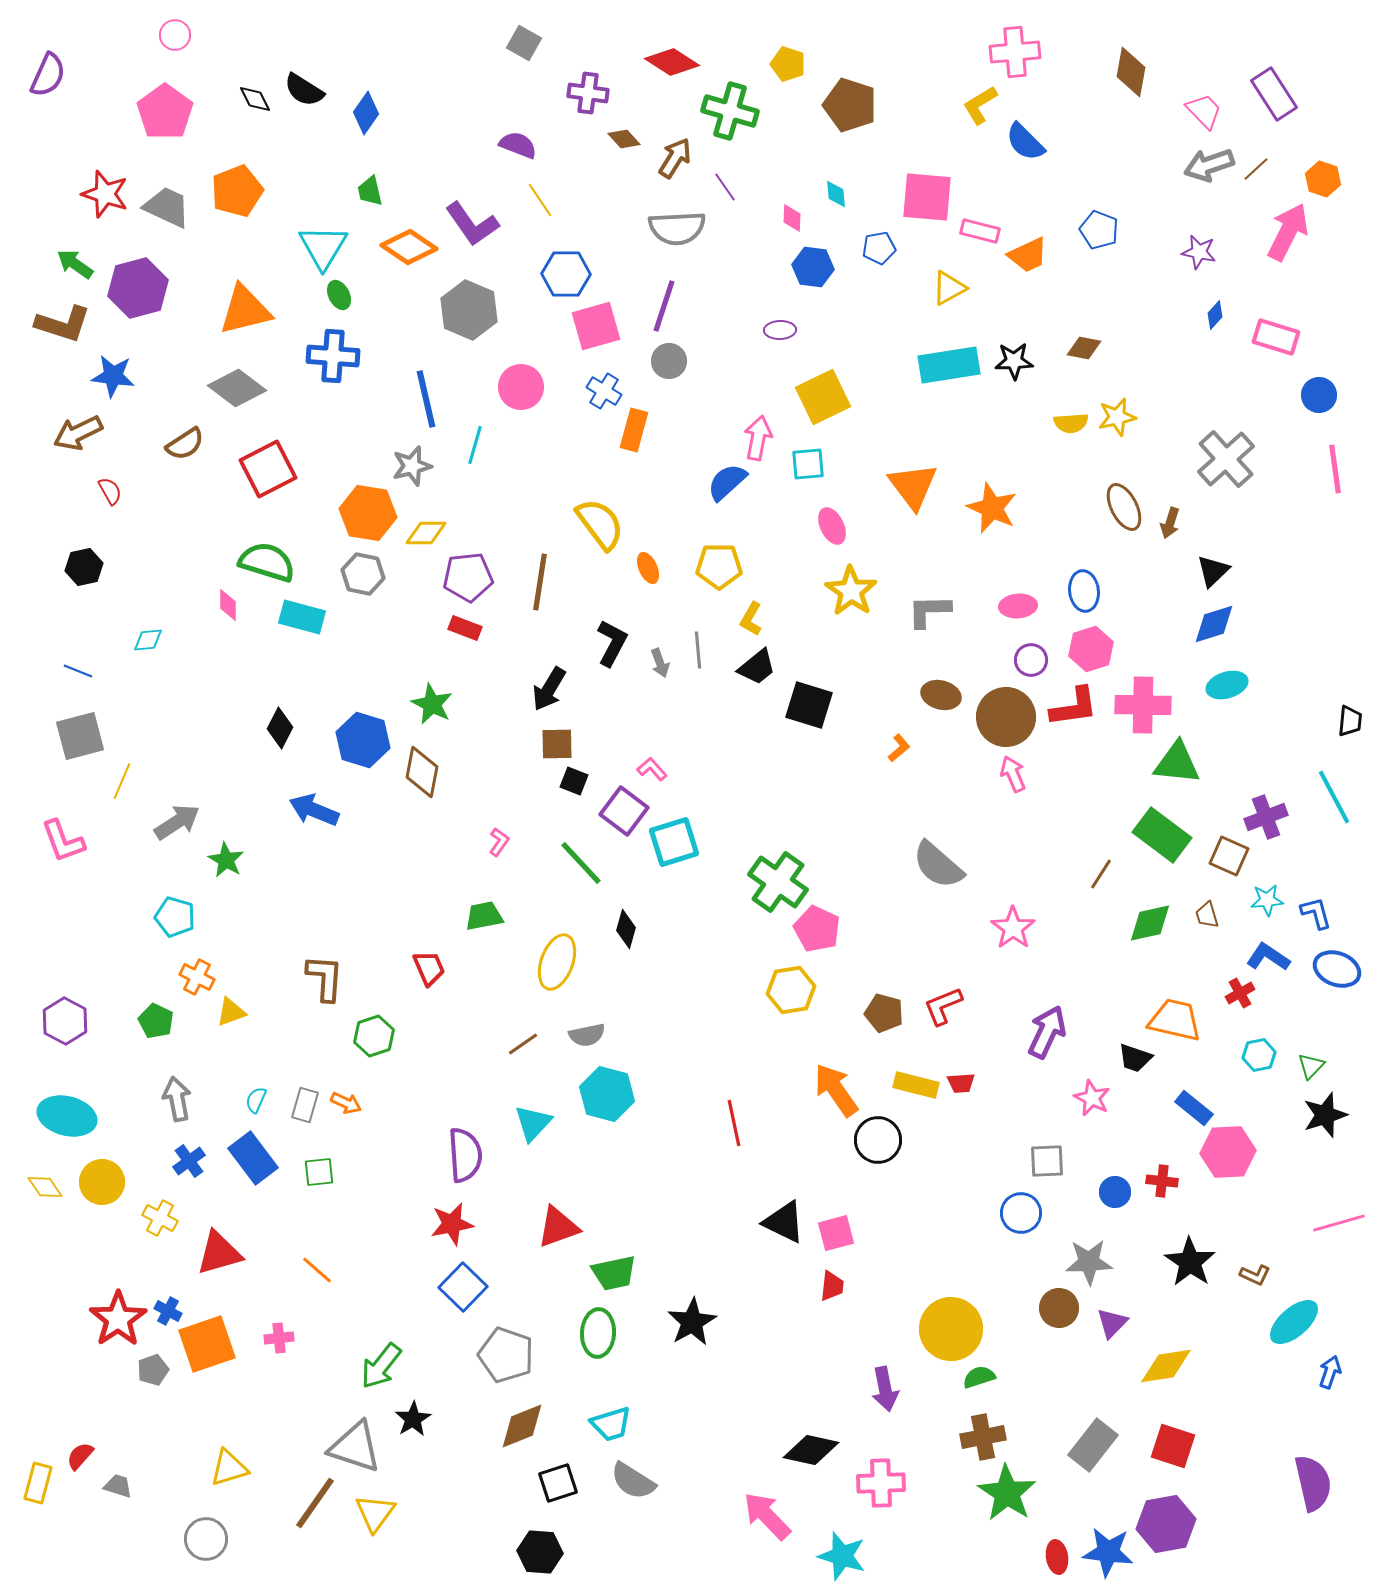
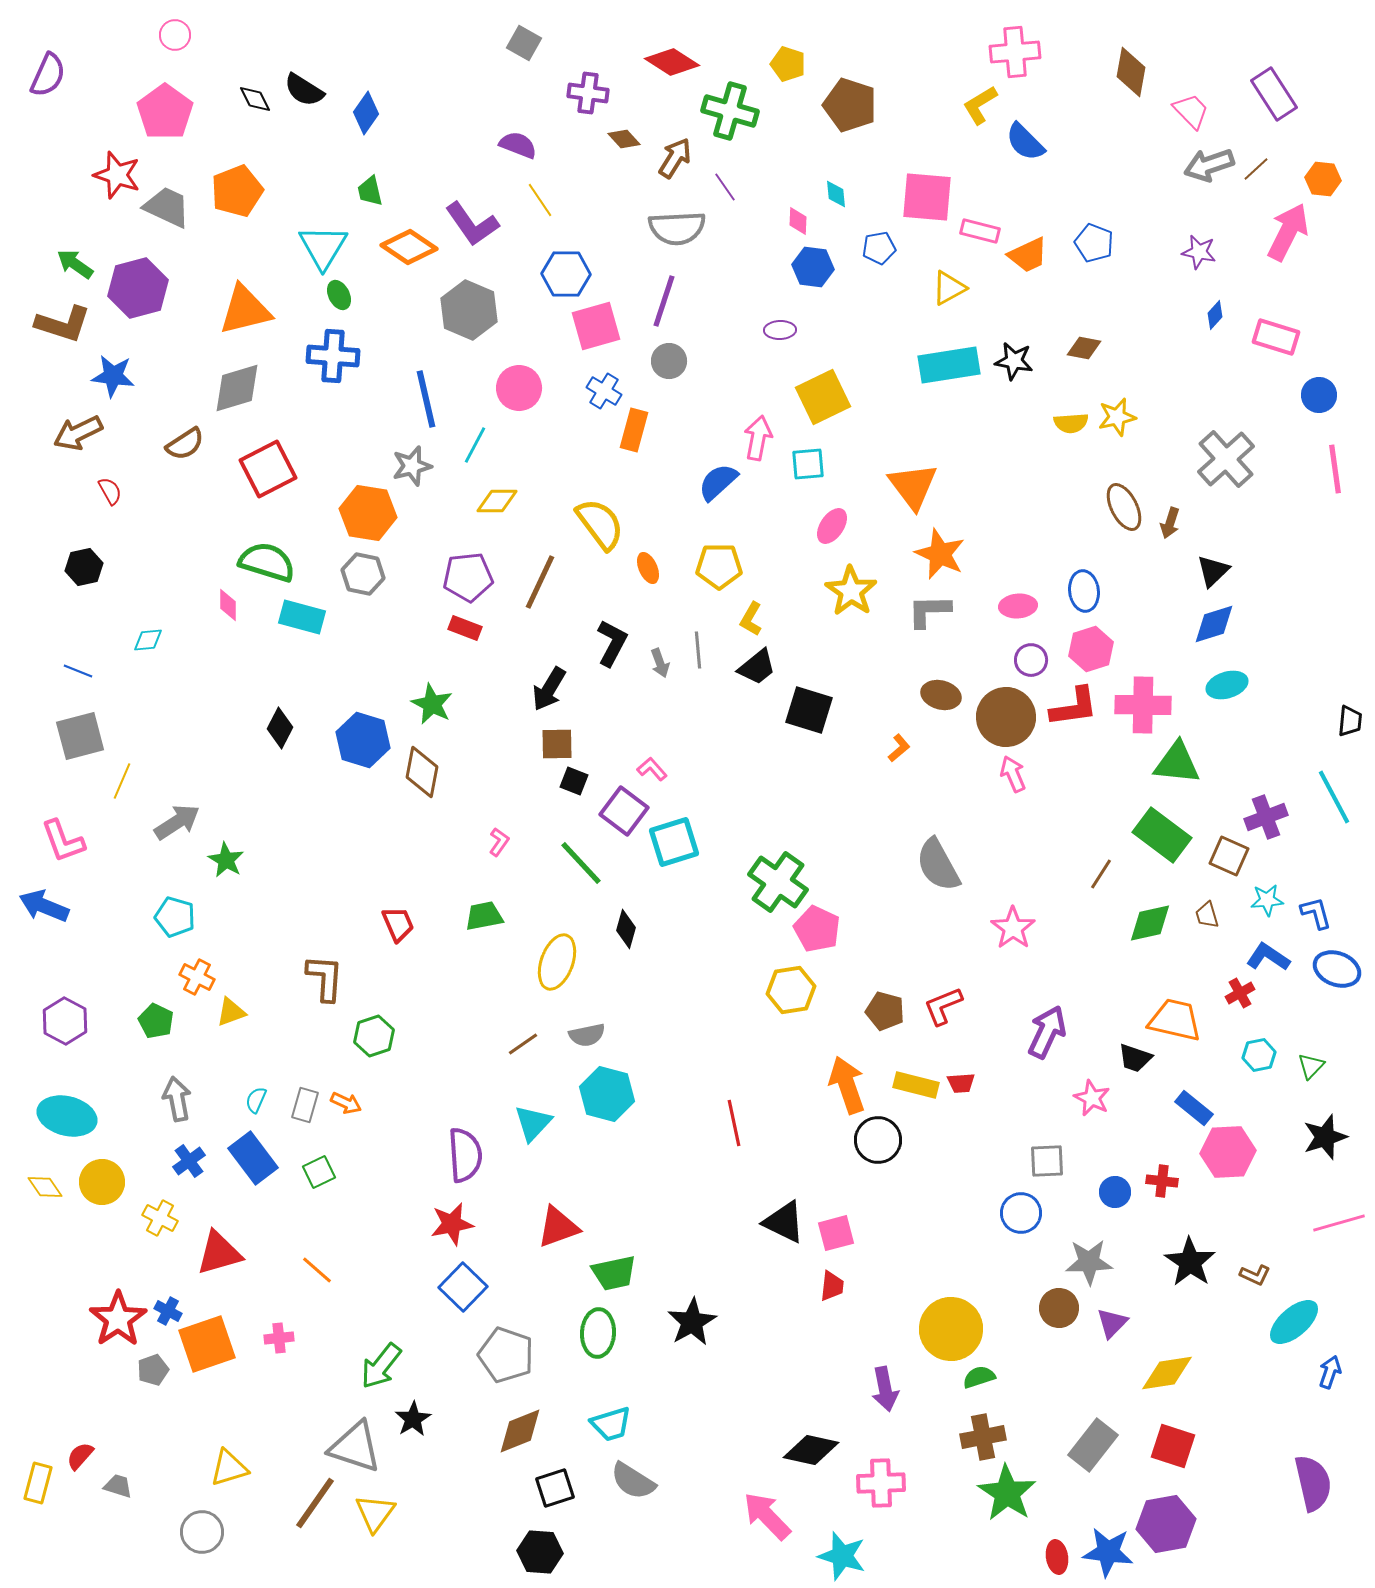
pink trapezoid at (1204, 111): moved 13 px left
orange hexagon at (1323, 179): rotated 12 degrees counterclockwise
red star at (105, 194): moved 12 px right, 19 px up
pink diamond at (792, 218): moved 6 px right, 3 px down
blue pentagon at (1099, 230): moved 5 px left, 13 px down
purple line at (664, 306): moved 5 px up
black star at (1014, 361): rotated 12 degrees clockwise
pink circle at (521, 387): moved 2 px left, 1 px down
gray diamond at (237, 388): rotated 54 degrees counterclockwise
cyan line at (475, 445): rotated 12 degrees clockwise
blue semicircle at (727, 482): moved 9 px left
orange star at (992, 508): moved 52 px left, 46 px down
pink ellipse at (832, 526): rotated 60 degrees clockwise
yellow diamond at (426, 533): moved 71 px right, 32 px up
brown line at (540, 582): rotated 16 degrees clockwise
black square at (809, 705): moved 5 px down
blue arrow at (314, 810): moved 270 px left, 96 px down
gray semicircle at (938, 865): rotated 20 degrees clockwise
red trapezoid at (429, 968): moved 31 px left, 44 px up
brown pentagon at (884, 1013): moved 1 px right, 2 px up
orange arrow at (836, 1090): moved 11 px right, 5 px up; rotated 16 degrees clockwise
black star at (1325, 1115): moved 22 px down
green square at (319, 1172): rotated 20 degrees counterclockwise
yellow diamond at (1166, 1366): moved 1 px right, 7 px down
brown diamond at (522, 1426): moved 2 px left, 5 px down
black square at (558, 1483): moved 3 px left, 5 px down
gray circle at (206, 1539): moved 4 px left, 7 px up
